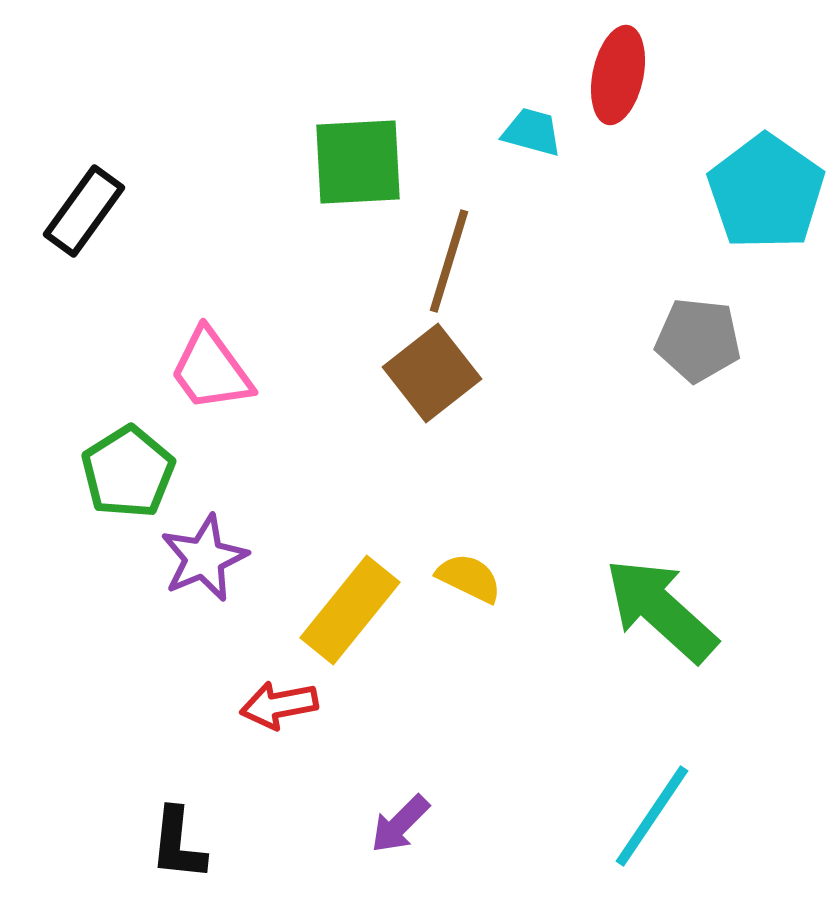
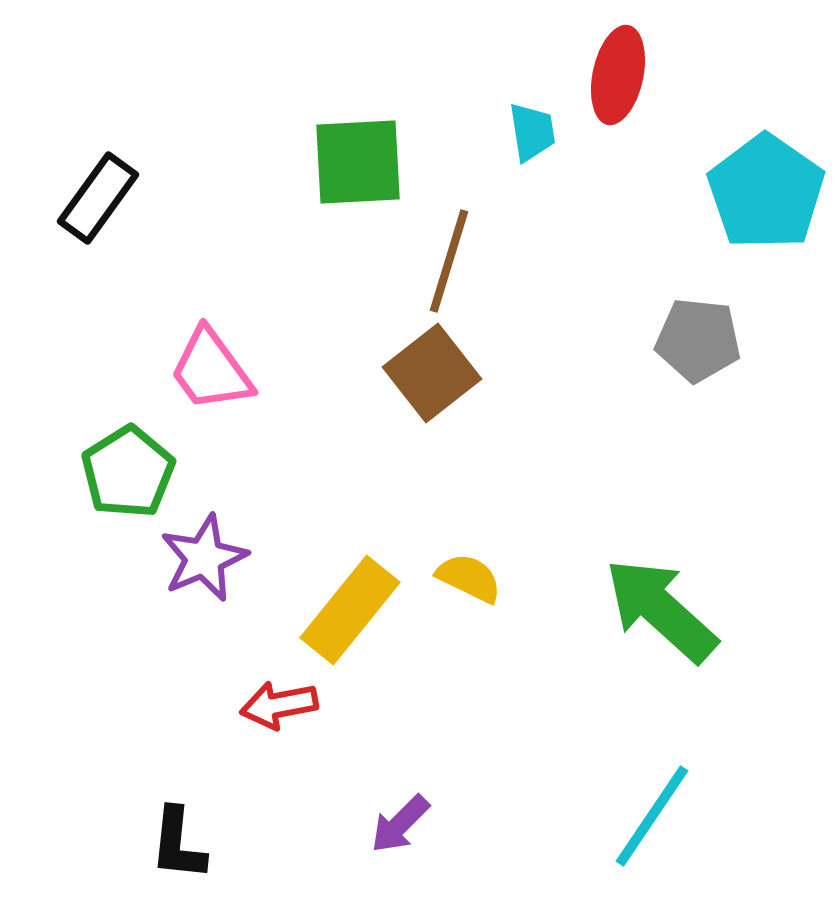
cyan trapezoid: rotated 66 degrees clockwise
black rectangle: moved 14 px right, 13 px up
